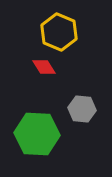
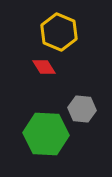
green hexagon: moved 9 px right
